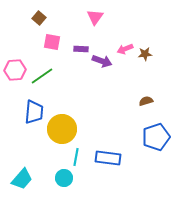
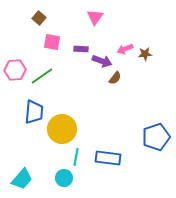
brown semicircle: moved 31 px left, 23 px up; rotated 144 degrees clockwise
